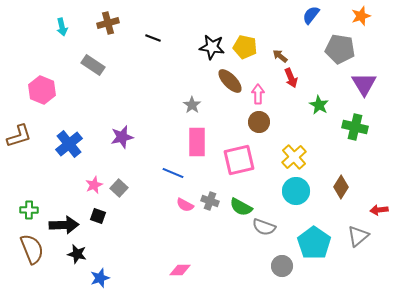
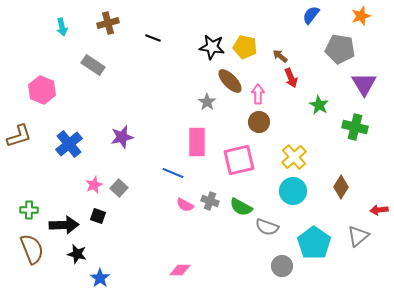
gray star at (192, 105): moved 15 px right, 3 px up
cyan circle at (296, 191): moved 3 px left
gray semicircle at (264, 227): moved 3 px right
blue star at (100, 278): rotated 18 degrees counterclockwise
